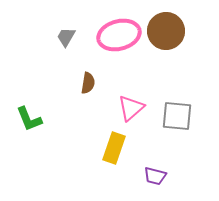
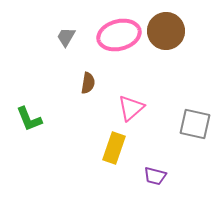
gray square: moved 18 px right, 8 px down; rotated 8 degrees clockwise
